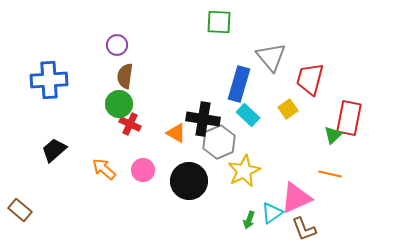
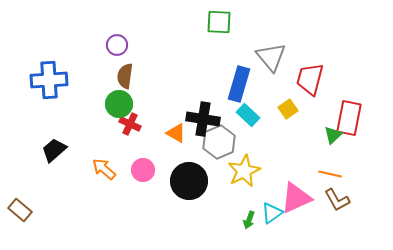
brown L-shape: moved 33 px right, 29 px up; rotated 8 degrees counterclockwise
